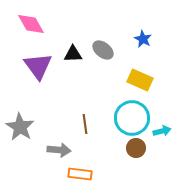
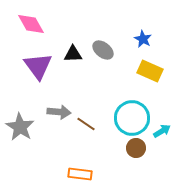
yellow rectangle: moved 10 px right, 9 px up
brown line: moved 1 px right; rotated 48 degrees counterclockwise
cyan arrow: rotated 18 degrees counterclockwise
gray arrow: moved 38 px up
